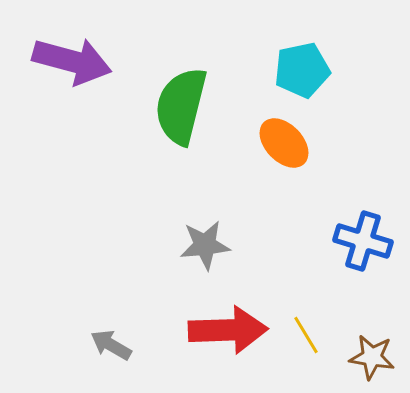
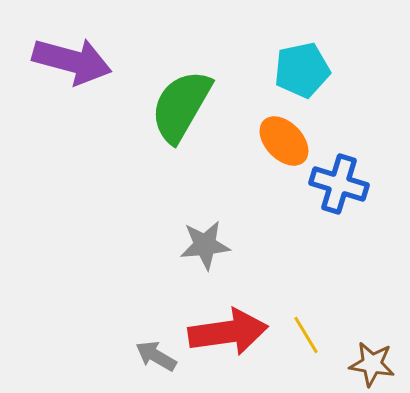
green semicircle: rotated 16 degrees clockwise
orange ellipse: moved 2 px up
blue cross: moved 24 px left, 57 px up
red arrow: moved 2 px down; rotated 6 degrees counterclockwise
gray arrow: moved 45 px right, 11 px down
brown star: moved 7 px down
